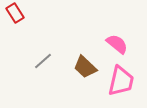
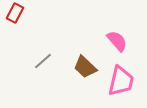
red rectangle: rotated 60 degrees clockwise
pink semicircle: moved 3 px up; rotated 10 degrees clockwise
